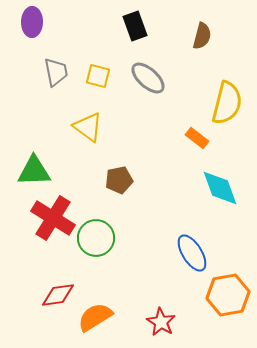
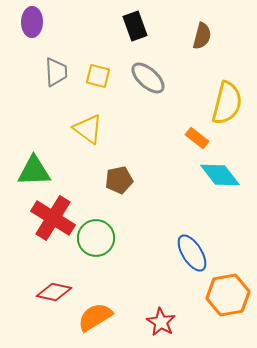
gray trapezoid: rotated 8 degrees clockwise
yellow triangle: moved 2 px down
cyan diamond: moved 13 px up; rotated 18 degrees counterclockwise
red diamond: moved 4 px left, 3 px up; rotated 20 degrees clockwise
